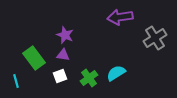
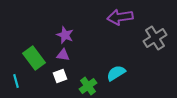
green cross: moved 1 px left, 8 px down
